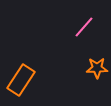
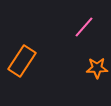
orange rectangle: moved 1 px right, 19 px up
